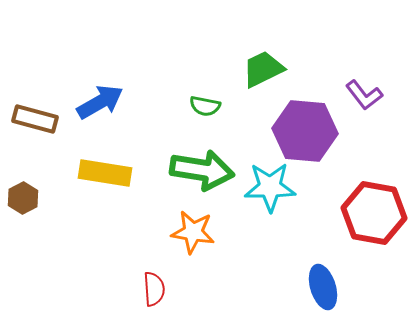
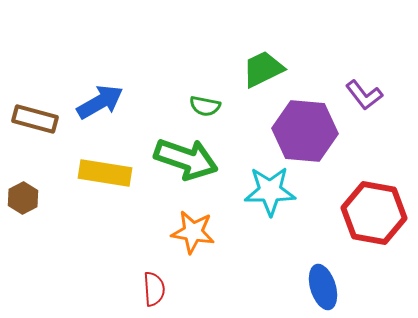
green arrow: moved 16 px left, 11 px up; rotated 10 degrees clockwise
cyan star: moved 4 px down
